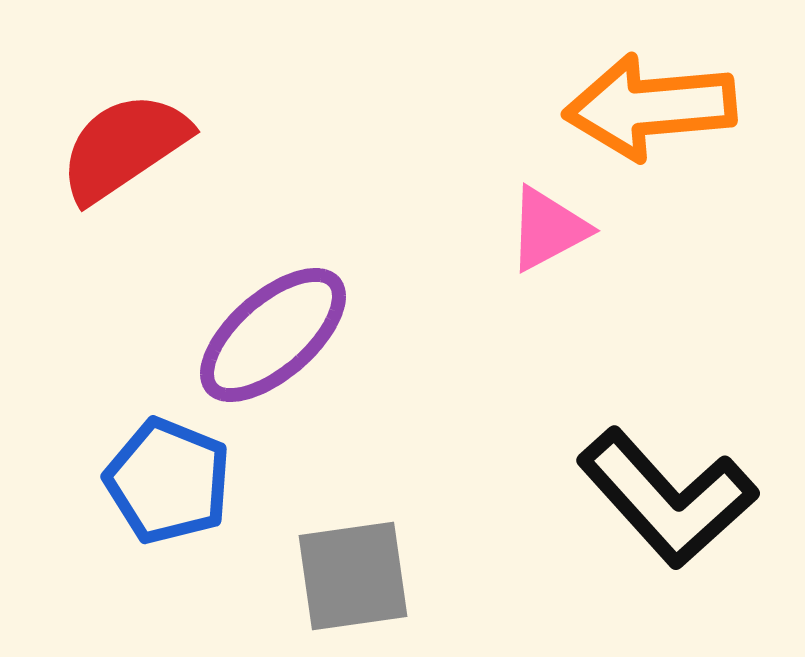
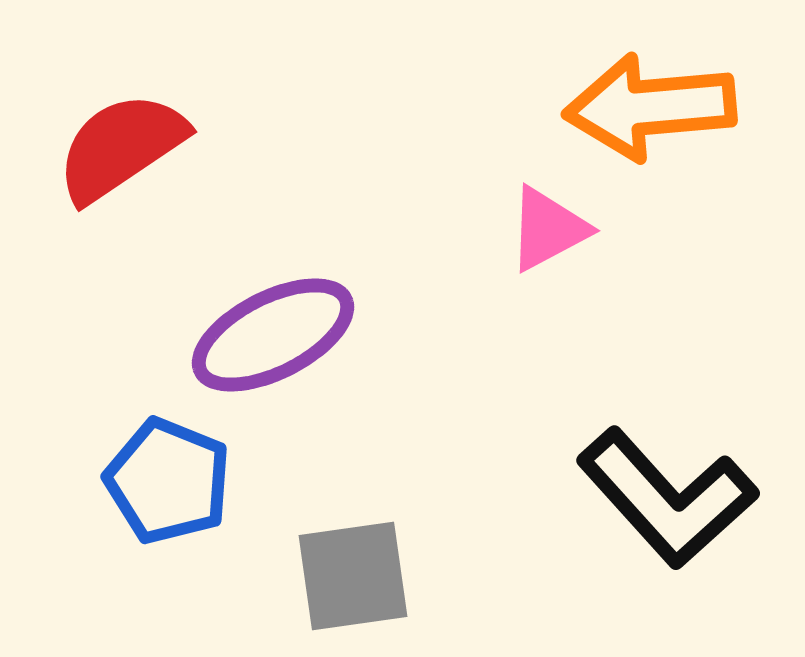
red semicircle: moved 3 px left
purple ellipse: rotated 14 degrees clockwise
